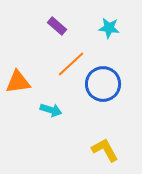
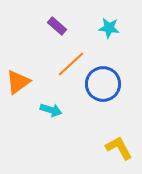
orange triangle: rotated 28 degrees counterclockwise
yellow L-shape: moved 14 px right, 2 px up
